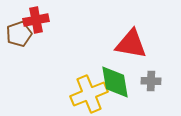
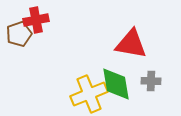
green diamond: moved 1 px right, 2 px down
